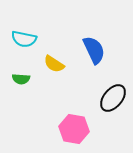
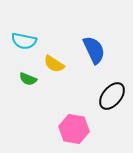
cyan semicircle: moved 2 px down
green semicircle: moved 7 px right; rotated 18 degrees clockwise
black ellipse: moved 1 px left, 2 px up
